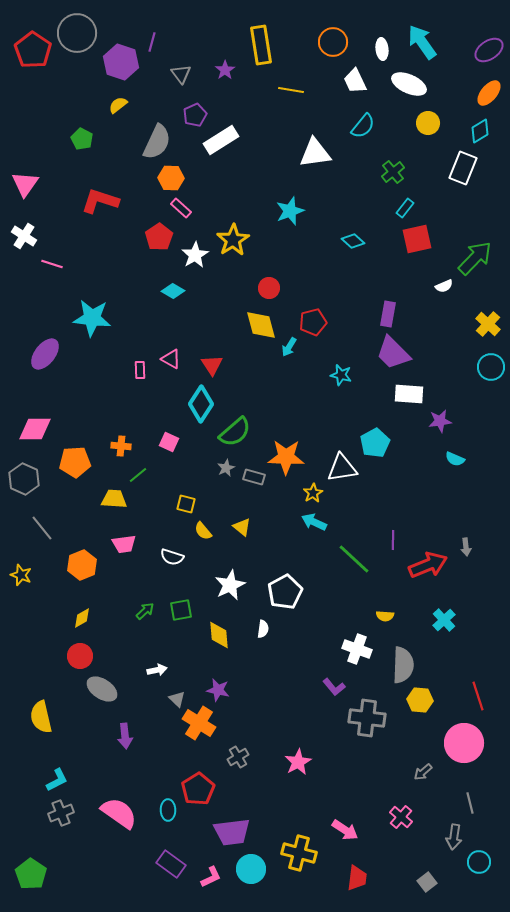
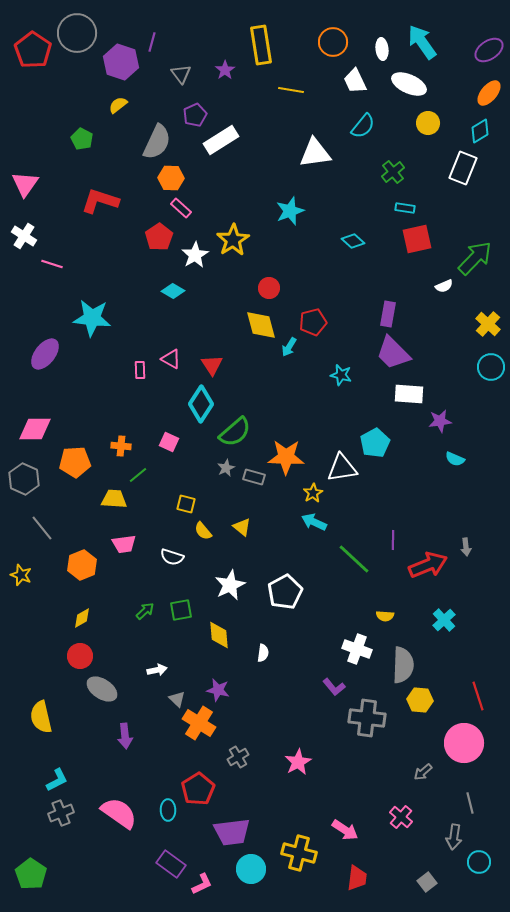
cyan rectangle at (405, 208): rotated 60 degrees clockwise
white semicircle at (263, 629): moved 24 px down
pink L-shape at (211, 877): moved 9 px left, 7 px down
